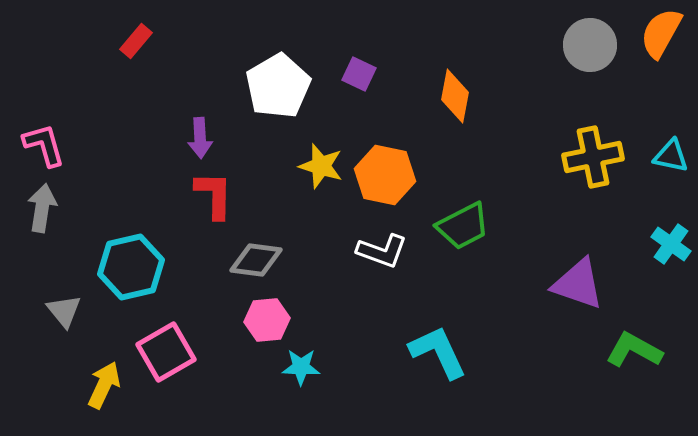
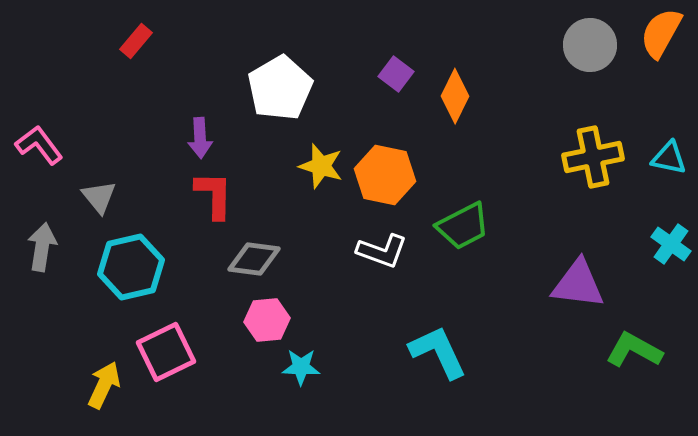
purple square: moved 37 px right; rotated 12 degrees clockwise
white pentagon: moved 2 px right, 2 px down
orange diamond: rotated 16 degrees clockwise
pink L-shape: moved 5 px left; rotated 21 degrees counterclockwise
cyan triangle: moved 2 px left, 2 px down
gray arrow: moved 39 px down
gray diamond: moved 2 px left, 1 px up
purple triangle: rotated 12 degrees counterclockwise
gray triangle: moved 35 px right, 114 px up
pink square: rotated 4 degrees clockwise
